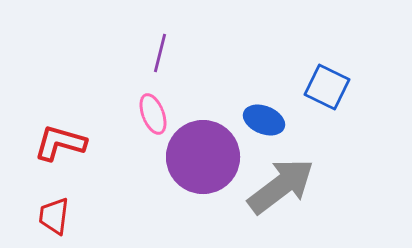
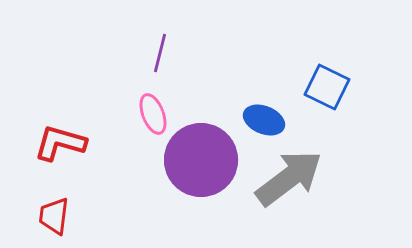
purple circle: moved 2 px left, 3 px down
gray arrow: moved 8 px right, 8 px up
